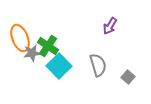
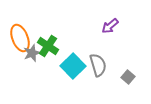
purple arrow: rotated 18 degrees clockwise
gray star: rotated 12 degrees counterclockwise
cyan square: moved 14 px right
